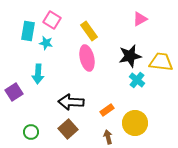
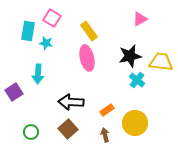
pink square: moved 2 px up
brown arrow: moved 3 px left, 2 px up
